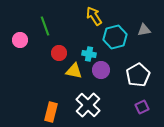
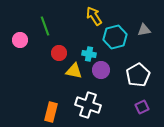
white cross: rotated 25 degrees counterclockwise
